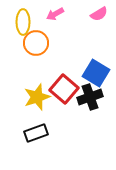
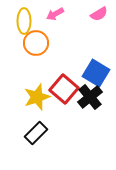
yellow ellipse: moved 1 px right, 1 px up
black cross: rotated 20 degrees counterclockwise
black rectangle: rotated 25 degrees counterclockwise
